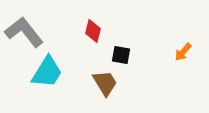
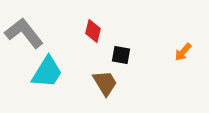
gray L-shape: moved 1 px down
